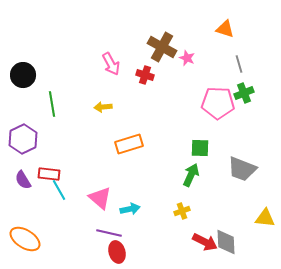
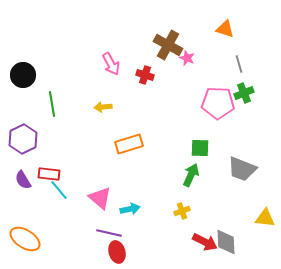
brown cross: moved 6 px right, 2 px up
cyan line: rotated 10 degrees counterclockwise
